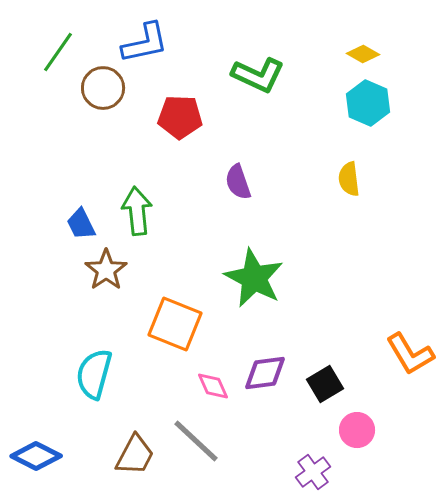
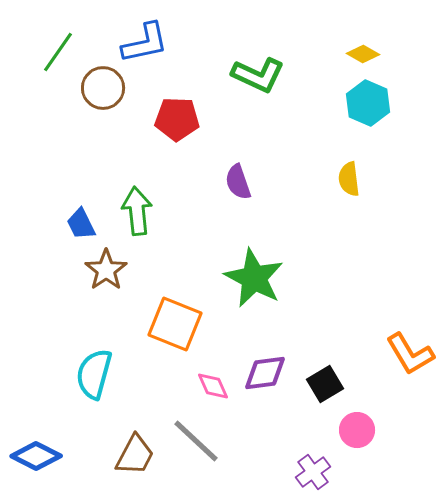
red pentagon: moved 3 px left, 2 px down
